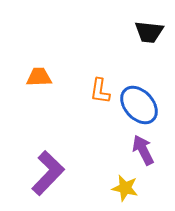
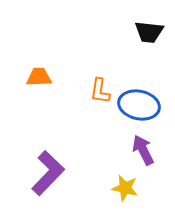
blue ellipse: rotated 36 degrees counterclockwise
